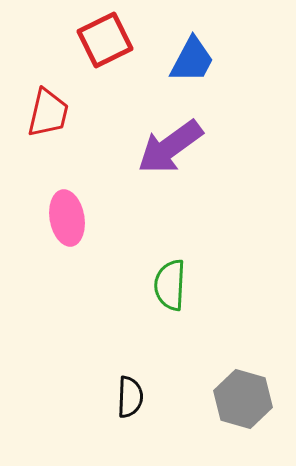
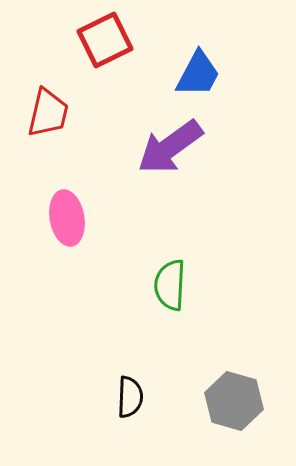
blue trapezoid: moved 6 px right, 14 px down
gray hexagon: moved 9 px left, 2 px down
